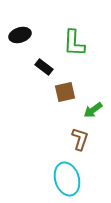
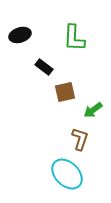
green L-shape: moved 5 px up
cyan ellipse: moved 5 px up; rotated 28 degrees counterclockwise
